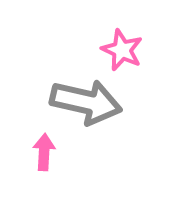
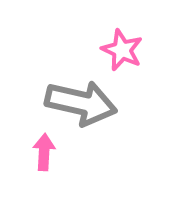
gray arrow: moved 5 px left, 1 px down
